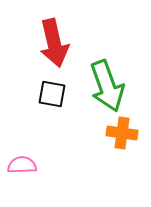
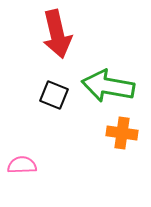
red arrow: moved 3 px right, 9 px up
green arrow: moved 1 px right; rotated 120 degrees clockwise
black square: moved 2 px right, 1 px down; rotated 12 degrees clockwise
